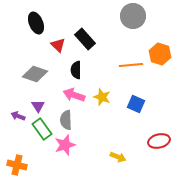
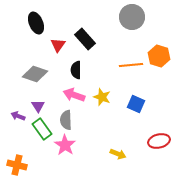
gray circle: moved 1 px left, 1 px down
red triangle: rotated 21 degrees clockwise
orange hexagon: moved 1 px left, 2 px down
pink star: rotated 20 degrees counterclockwise
yellow arrow: moved 3 px up
